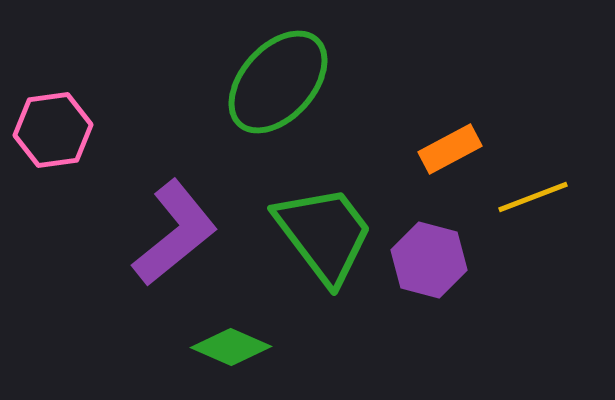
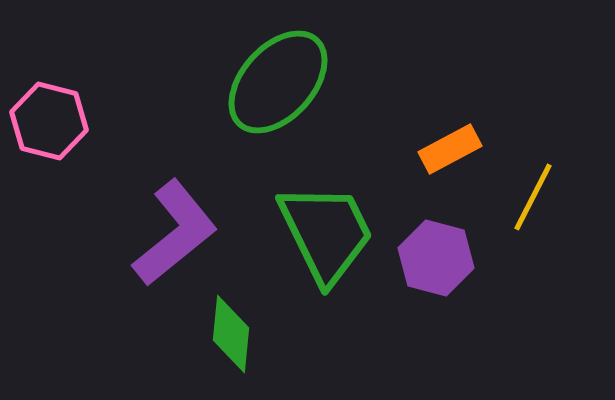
pink hexagon: moved 4 px left, 9 px up; rotated 22 degrees clockwise
yellow line: rotated 42 degrees counterclockwise
green trapezoid: moved 2 px right, 1 px up; rotated 11 degrees clockwise
purple hexagon: moved 7 px right, 2 px up
green diamond: moved 13 px up; rotated 72 degrees clockwise
